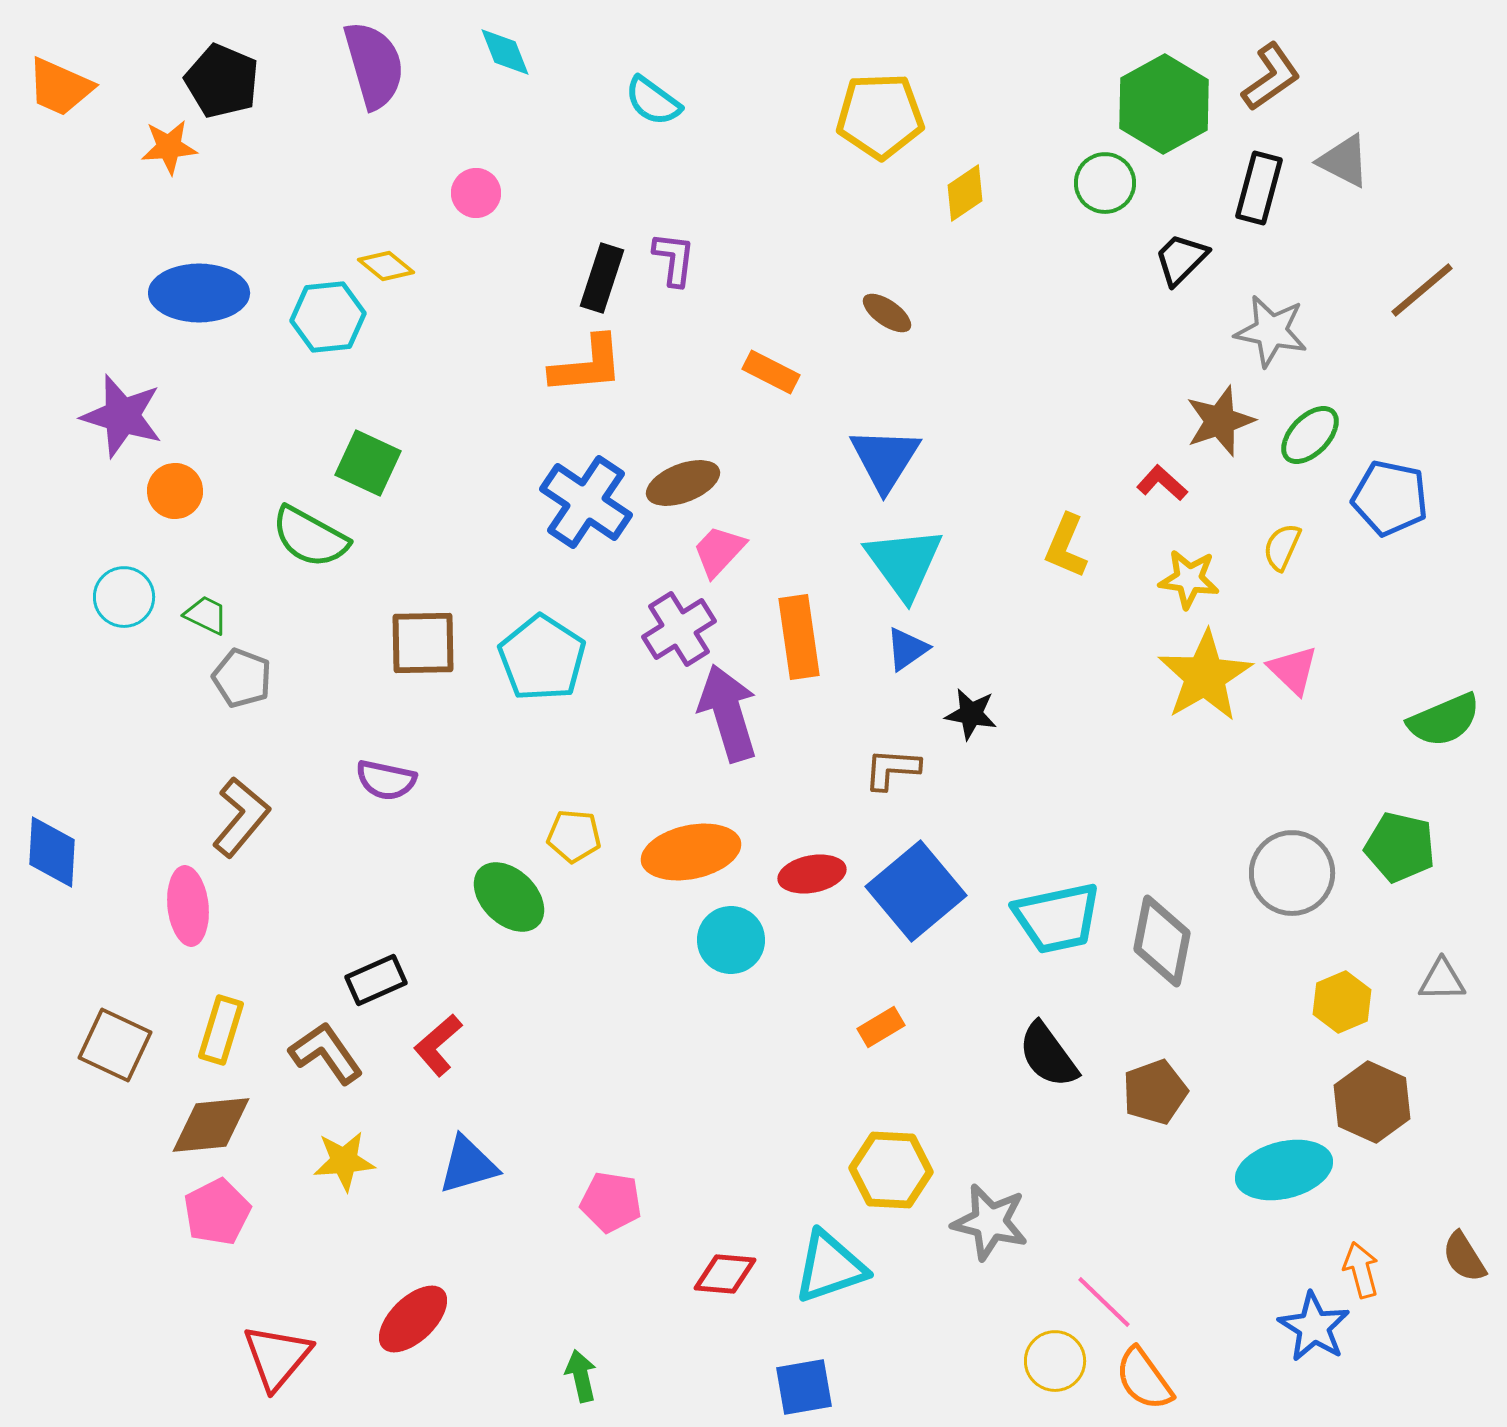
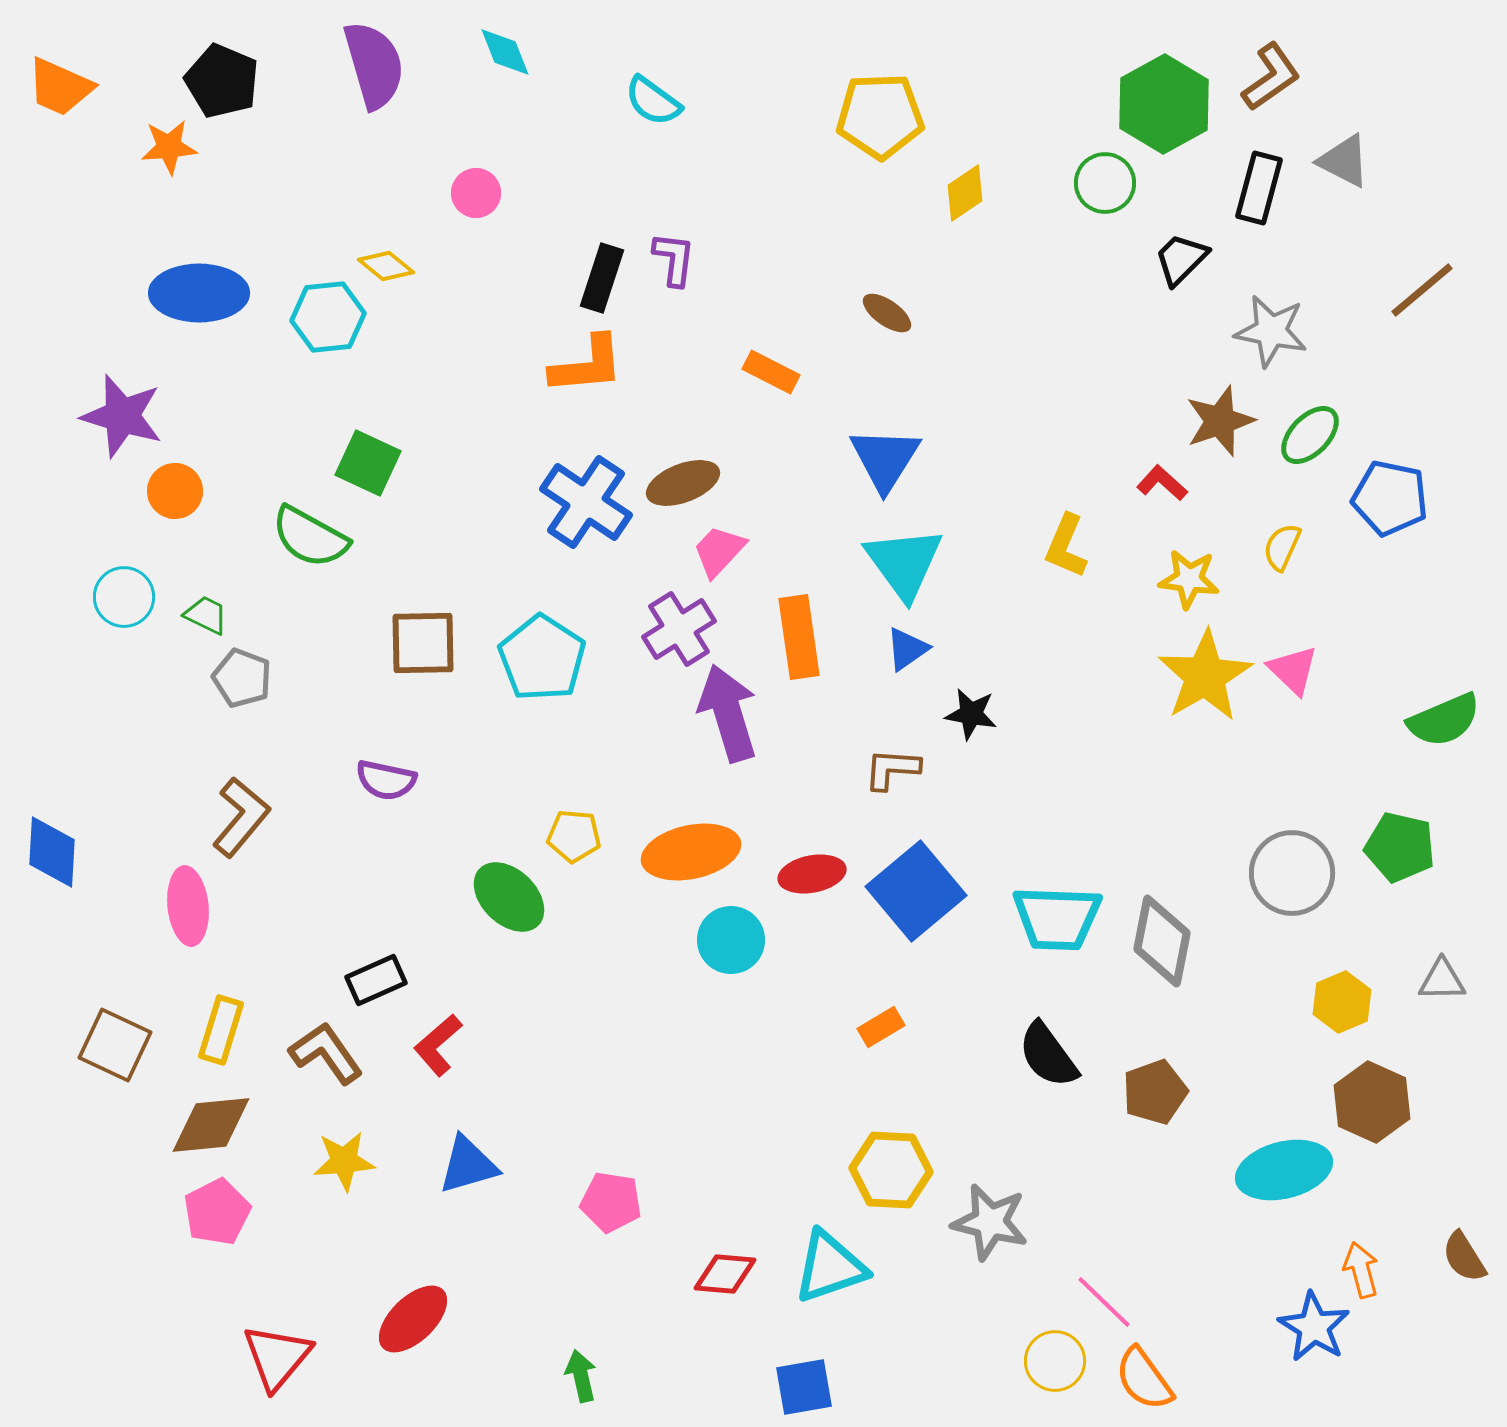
cyan trapezoid at (1057, 918): rotated 14 degrees clockwise
